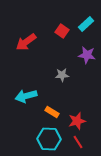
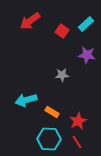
red arrow: moved 4 px right, 21 px up
cyan arrow: moved 4 px down
red star: moved 1 px right; rotated 12 degrees counterclockwise
red line: moved 1 px left
